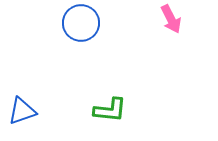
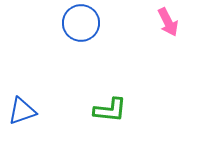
pink arrow: moved 3 px left, 3 px down
